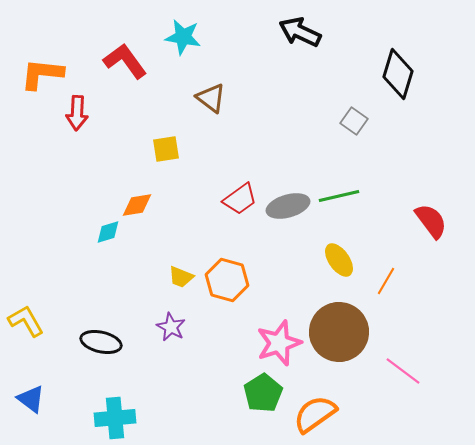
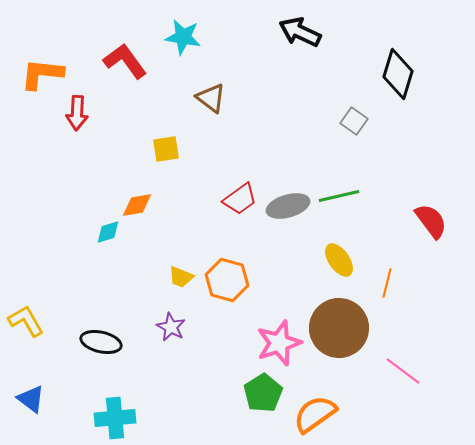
orange line: moved 1 px right, 2 px down; rotated 16 degrees counterclockwise
brown circle: moved 4 px up
